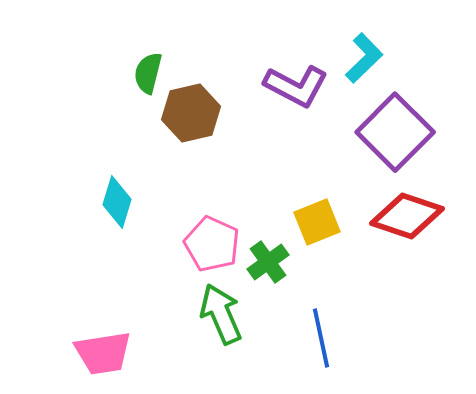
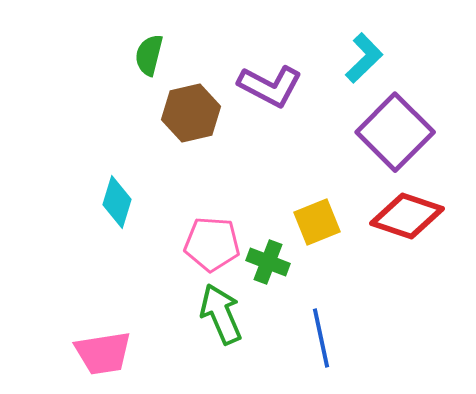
green semicircle: moved 1 px right, 18 px up
purple L-shape: moved 26 px left
pink pentagon: rotated 20 degrees counterclockwise
green cross: rotated 33 degrees counterclockwise
